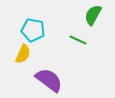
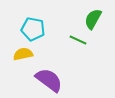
green semicircle: moved 4 px down
cyan pentagon: moved 1 px up
yellow semicircle: rotated 126 degrees counterclockwise
